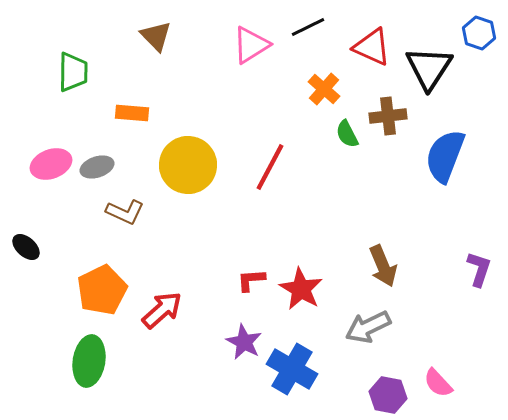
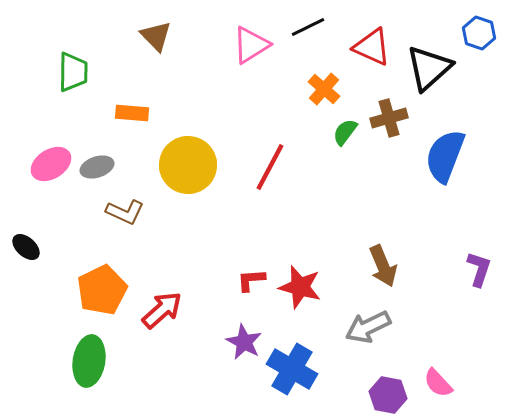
black triangle: rotated 15 degrees clockwise
brown cross: moved 1 px right, 2 px down; rotated 9 degrees counterclockwise
green semicircle: moved 2 px left, 2 px up; rotated 64 degrees clockwise
pink ellipse: rotated 12 degrees counterclockwise
red star: moved 1 px left, 2 px up; rotated 15 degrees counterclockwise
